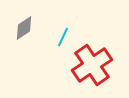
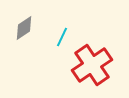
cyan line: moved 1 px left
